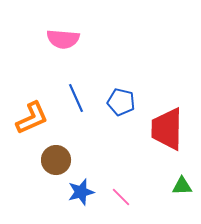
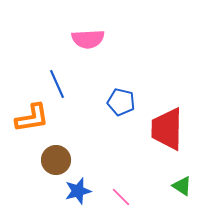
pink semicircle: moved 25 px right; rotated 8 degrees counterclockwise
blue line: moved 19 px left, 14 px up
orange L-shape: rotated 15 degrees clockwise
green triangle: rotated 35 degrees clockwise
blue star: moved 3 px left, 1 px up
